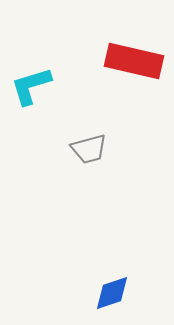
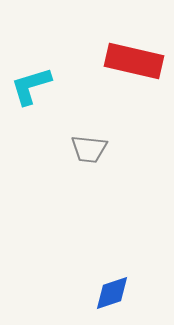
gray trapezoid: rotated 21 degrees clockwise
